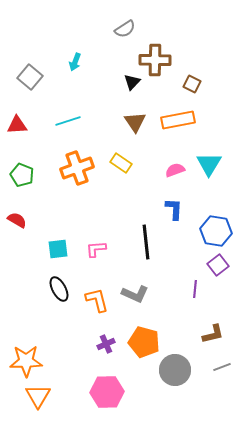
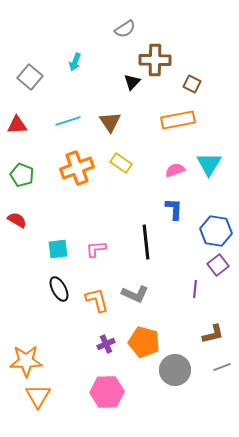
brown triangle: moved 25 px left
